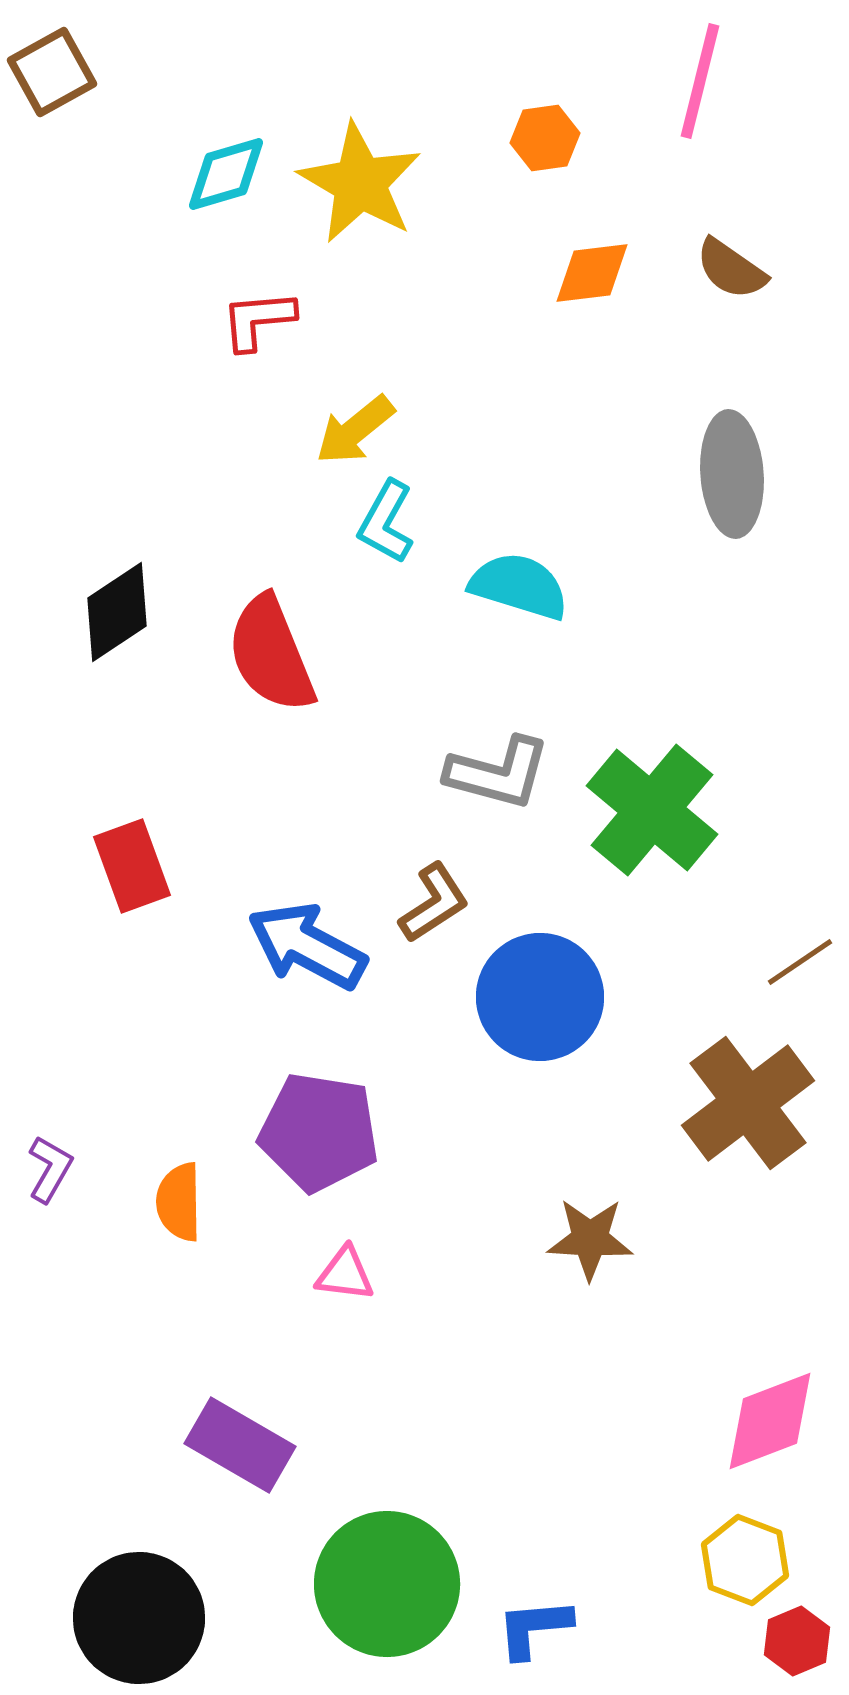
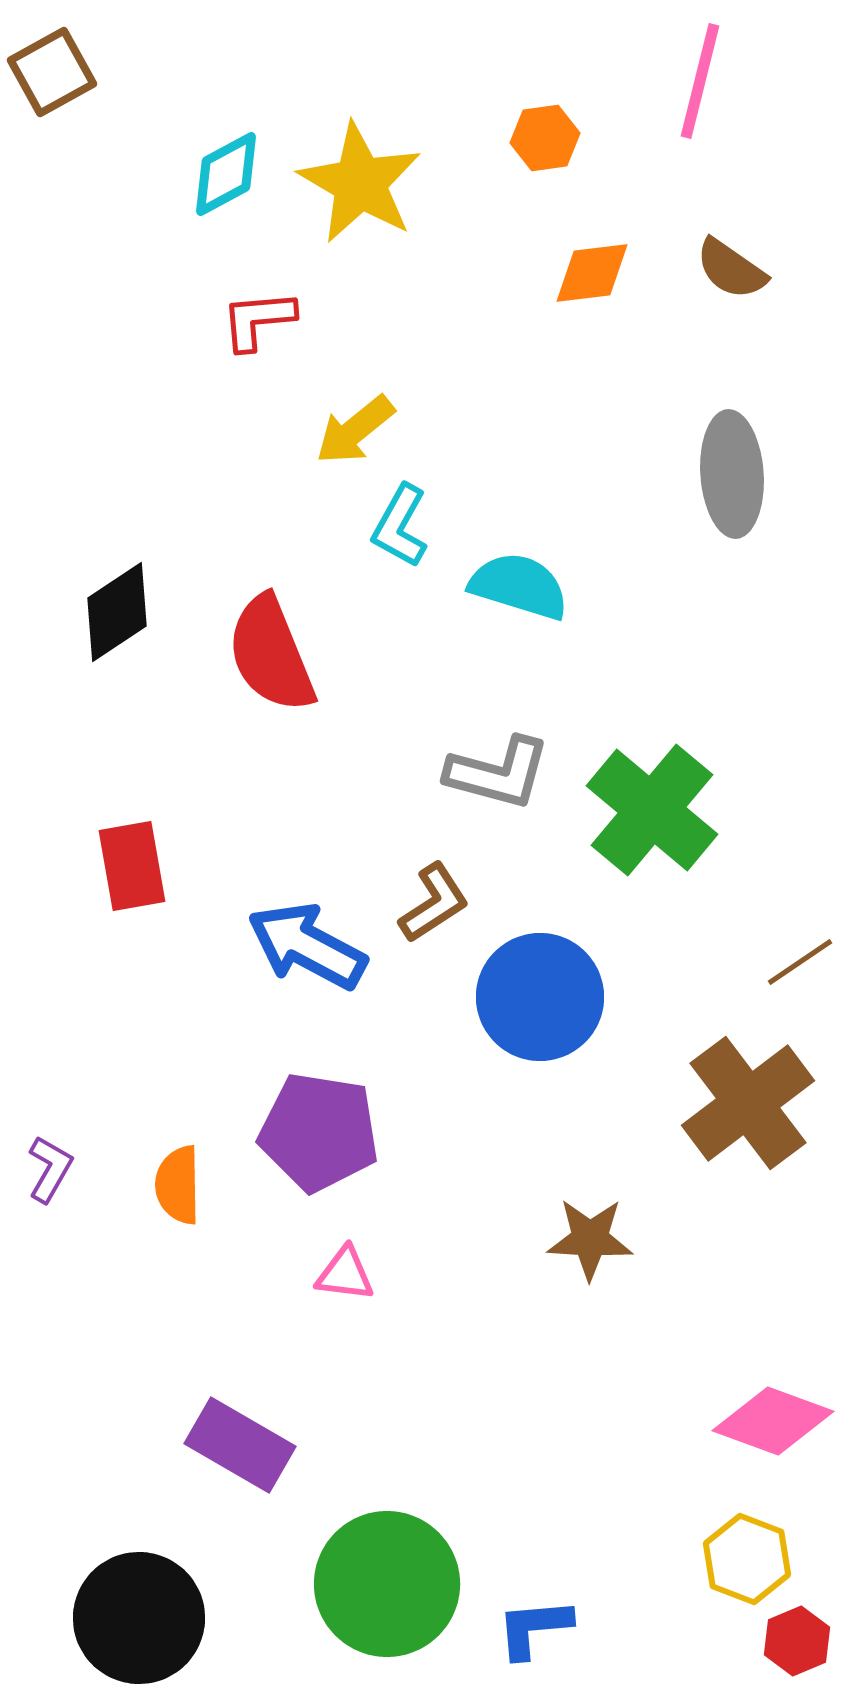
cyan diamond: rotated 12 degrees counterclockwise
cyan L-shape: moved 14 px right, 4 px down
red rectangle: rotated 10 degrees clockwise
orange semicircle: moved 1 px left, 17 px up
pink diamond: moved 3 px right; rotated 41 degrees clockwise
yellow hexagon: moved 2 px right, 1 px up
